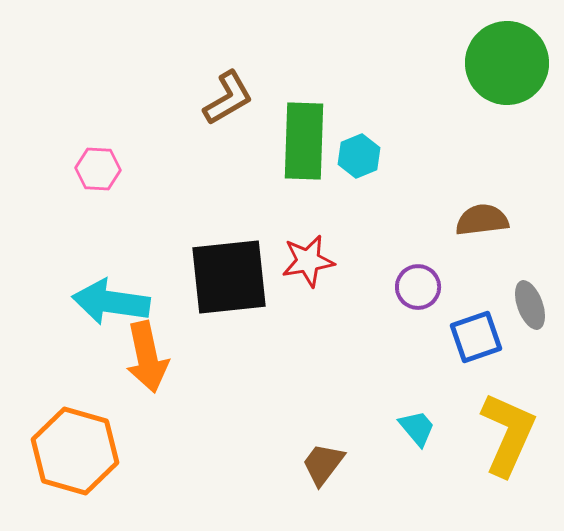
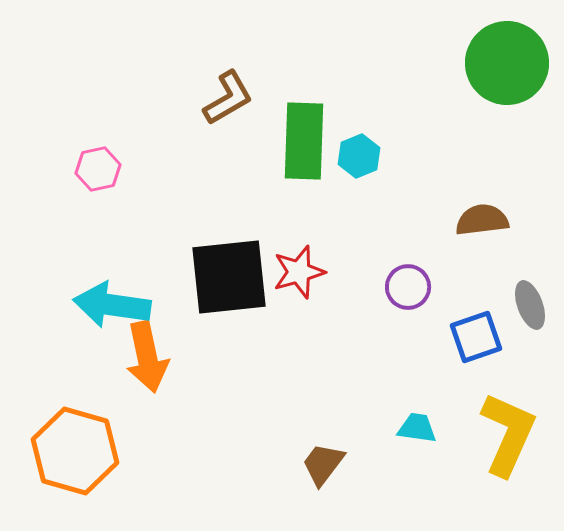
pink hexagon: rotated 15 degrees counterclockwise
red star: moved 9 px left, 11 px down; rotated 6 degrees counterclockwise
purple circle: moved 10 px left
cyan arrow: moved 1 px right, 3 px down
cyan trapezoid: rotated 42 degrees counterclockwise
